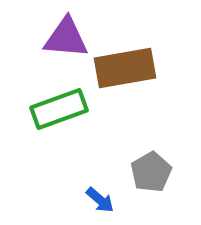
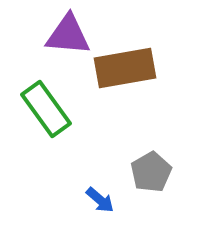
purple triangle: moved 2 px right, 3 px up
green rectangle: moved 13 px left; rotated 74 degrees clockwise
